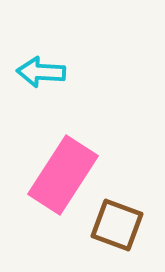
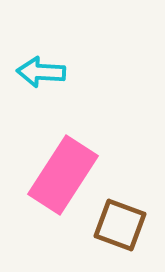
brown square: moved 3 px right
